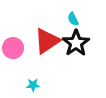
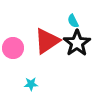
cyan semicircle: moved 2 px down
black star: moved 1 px right
cyan star: moved 2 px left, 1 px up
